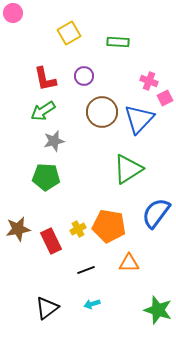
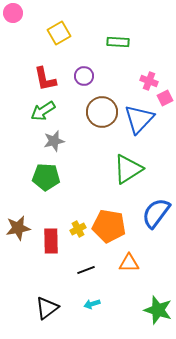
yellow square: moved 10 px left
brown star: moved 1 px up
red rectangle: rotated 25 degrees clockwise
